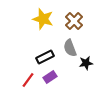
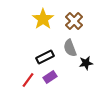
yellow star: rotated 20 degrees clockwise
